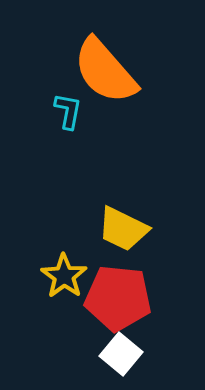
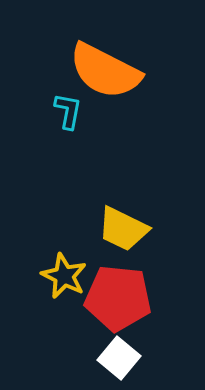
orange semicircle: rotated 22 degrees counterclockwise
yellow star: rotated 9 degrees counterclockwise
white square: moved 2 px left, 4 px down
